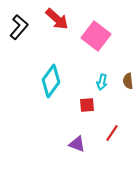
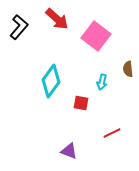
brown semicircle: moved 12 px up
red square: moved 6 px left, 2 px up; rotated 14 degrees clockwise
red line: rotated 30 degrees clockwise
purple triangle: moved 8 px left, 7 px down
